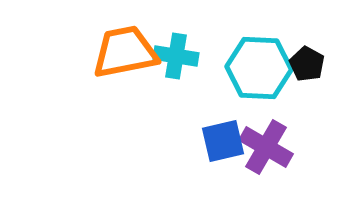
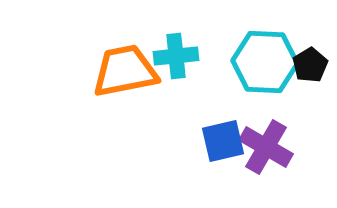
orange trapezoid: moved 19 px down
cyan cross: rotated 15 degrees counterclockwise
black pentagon: moved 3 px right, 1 px down; rotated 12 degrees clockwise
cyan hexagon: moved 6 px right, 6 px up
